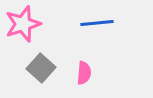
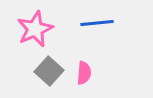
pink star: moved 12 px right, 5 px down; rotated 6 degrees counterclockwise
gray square: moved 8 px right, 3 px down
